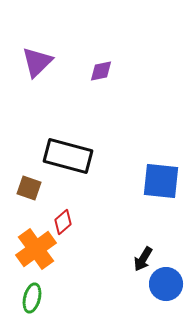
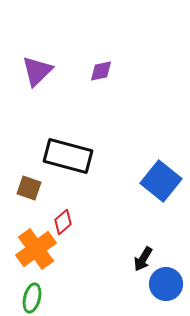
purple triangle: moved 9 px down
blue square: rotated 33 degrees clockwise
